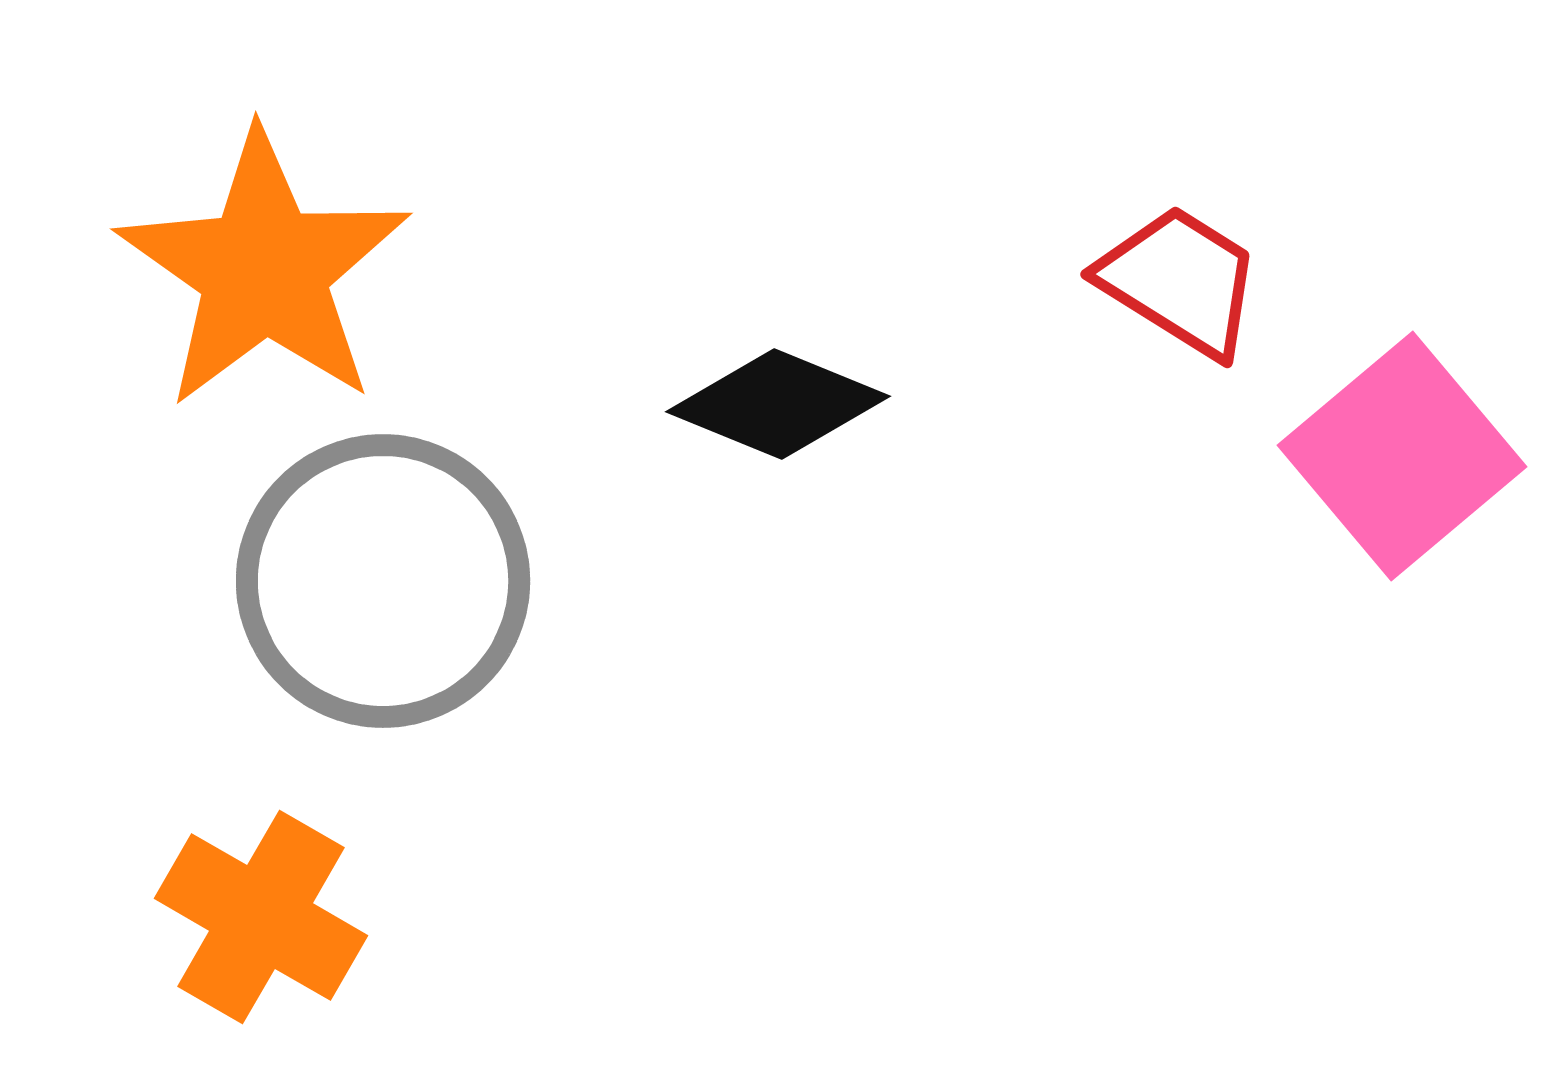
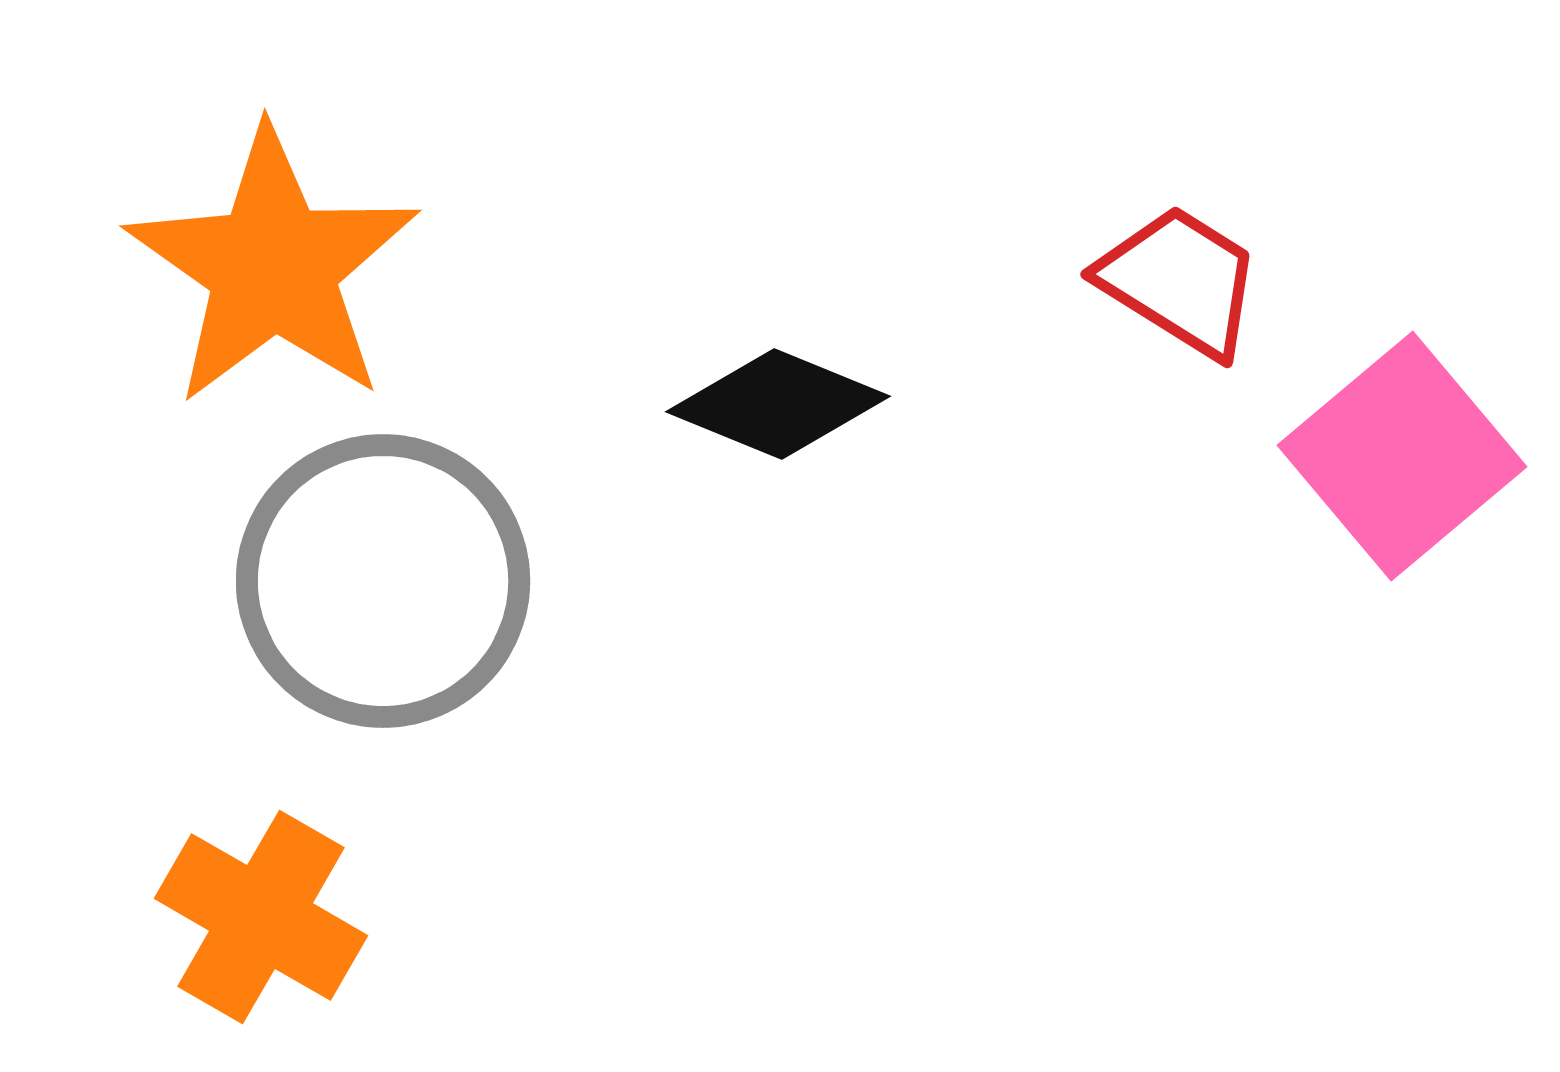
orange star: moved 9 px right, 3 px up
